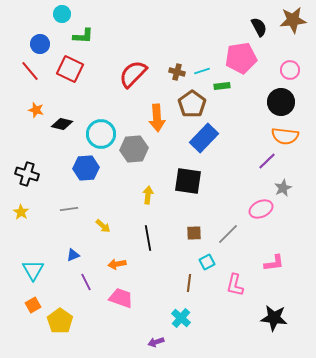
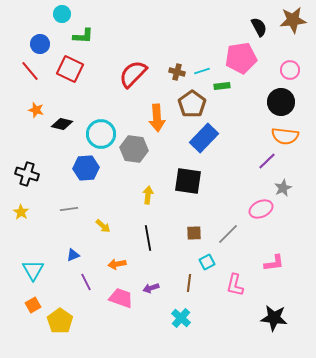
gray hexagon at (134, 149): rotated 12 degrees clockwise
purple arrow at (156, 342): moved 5 px left, 54 px up
